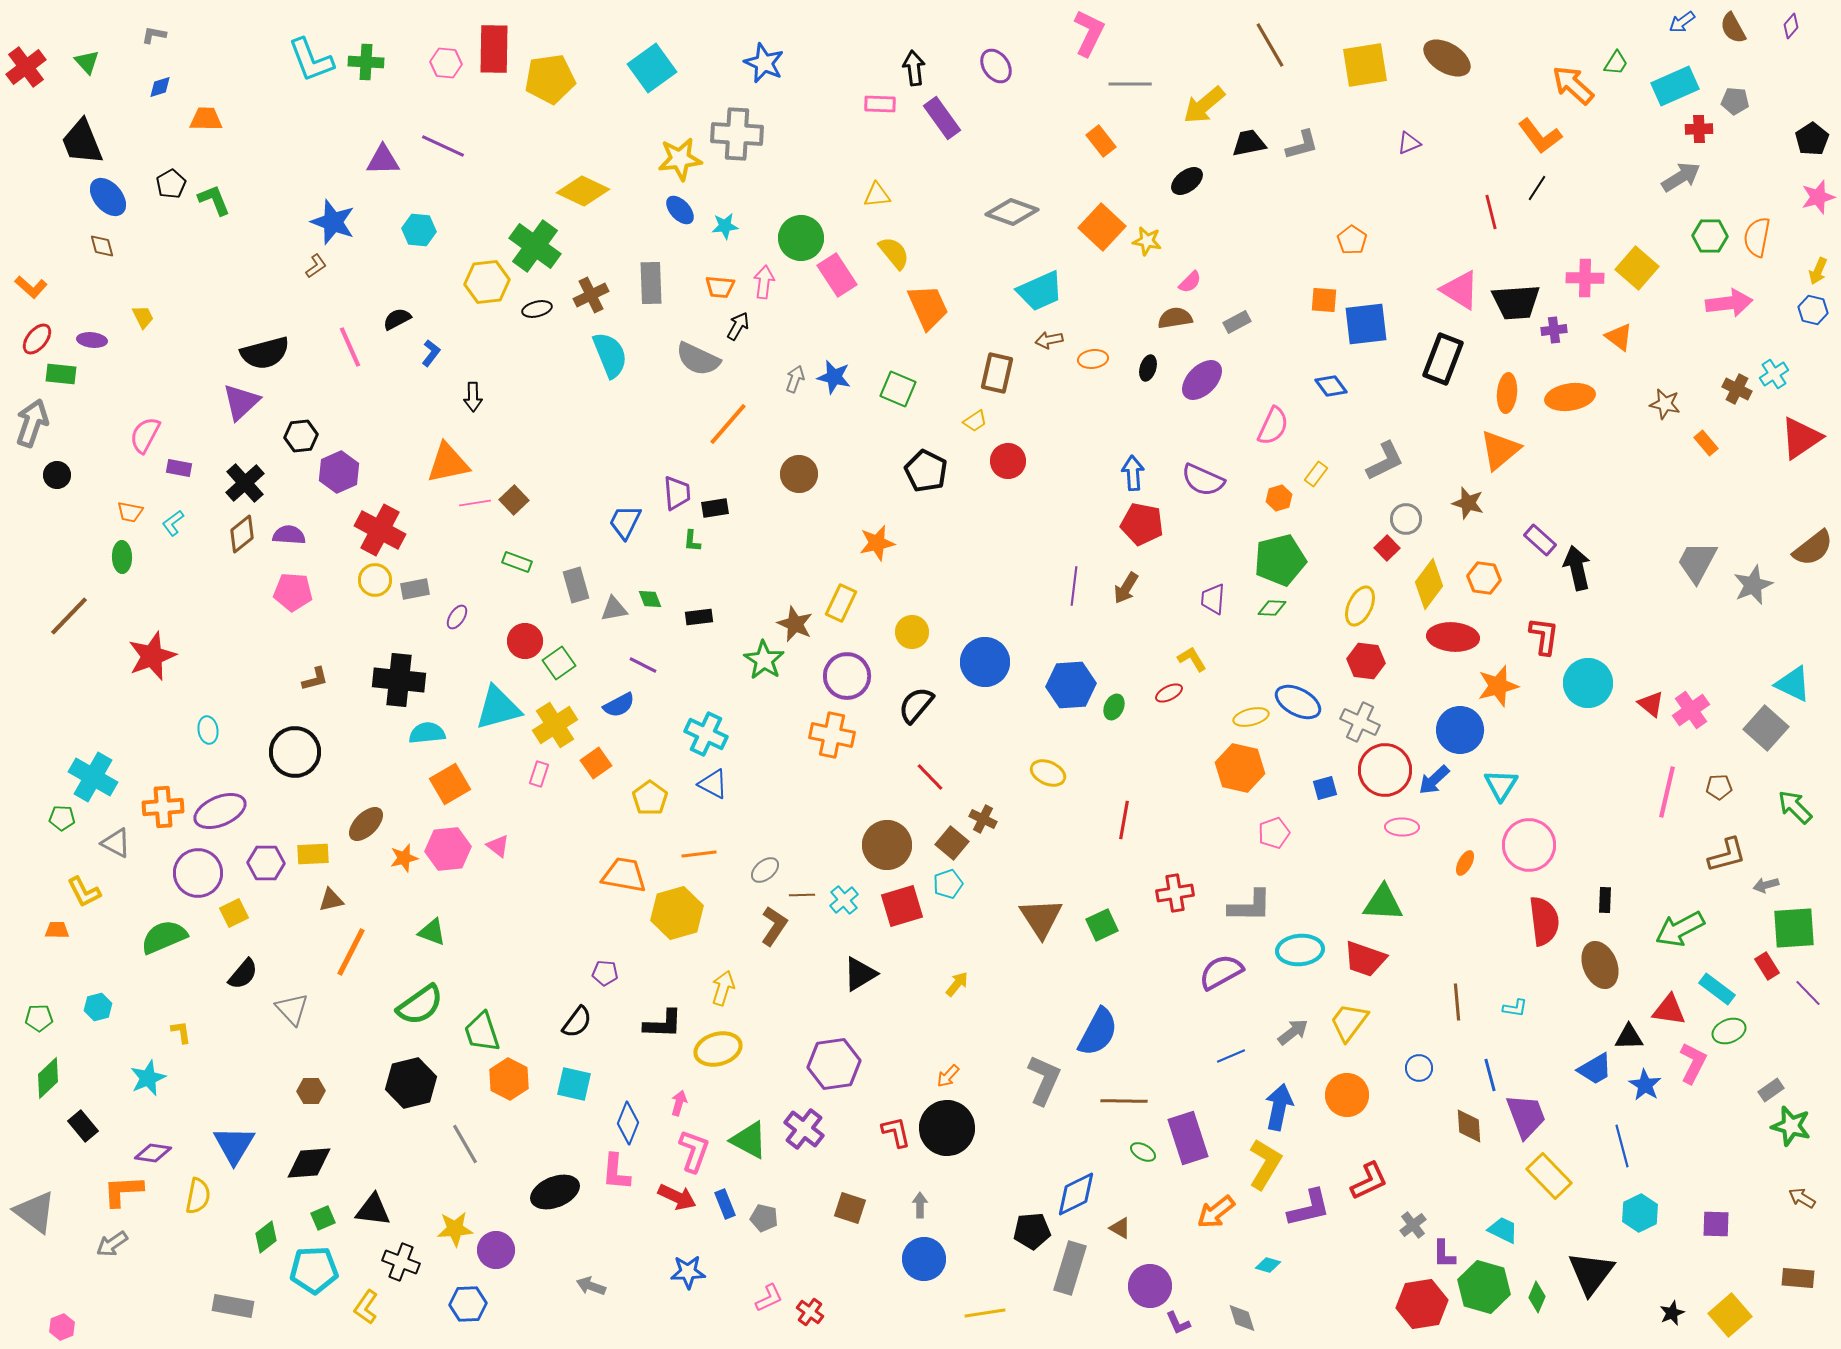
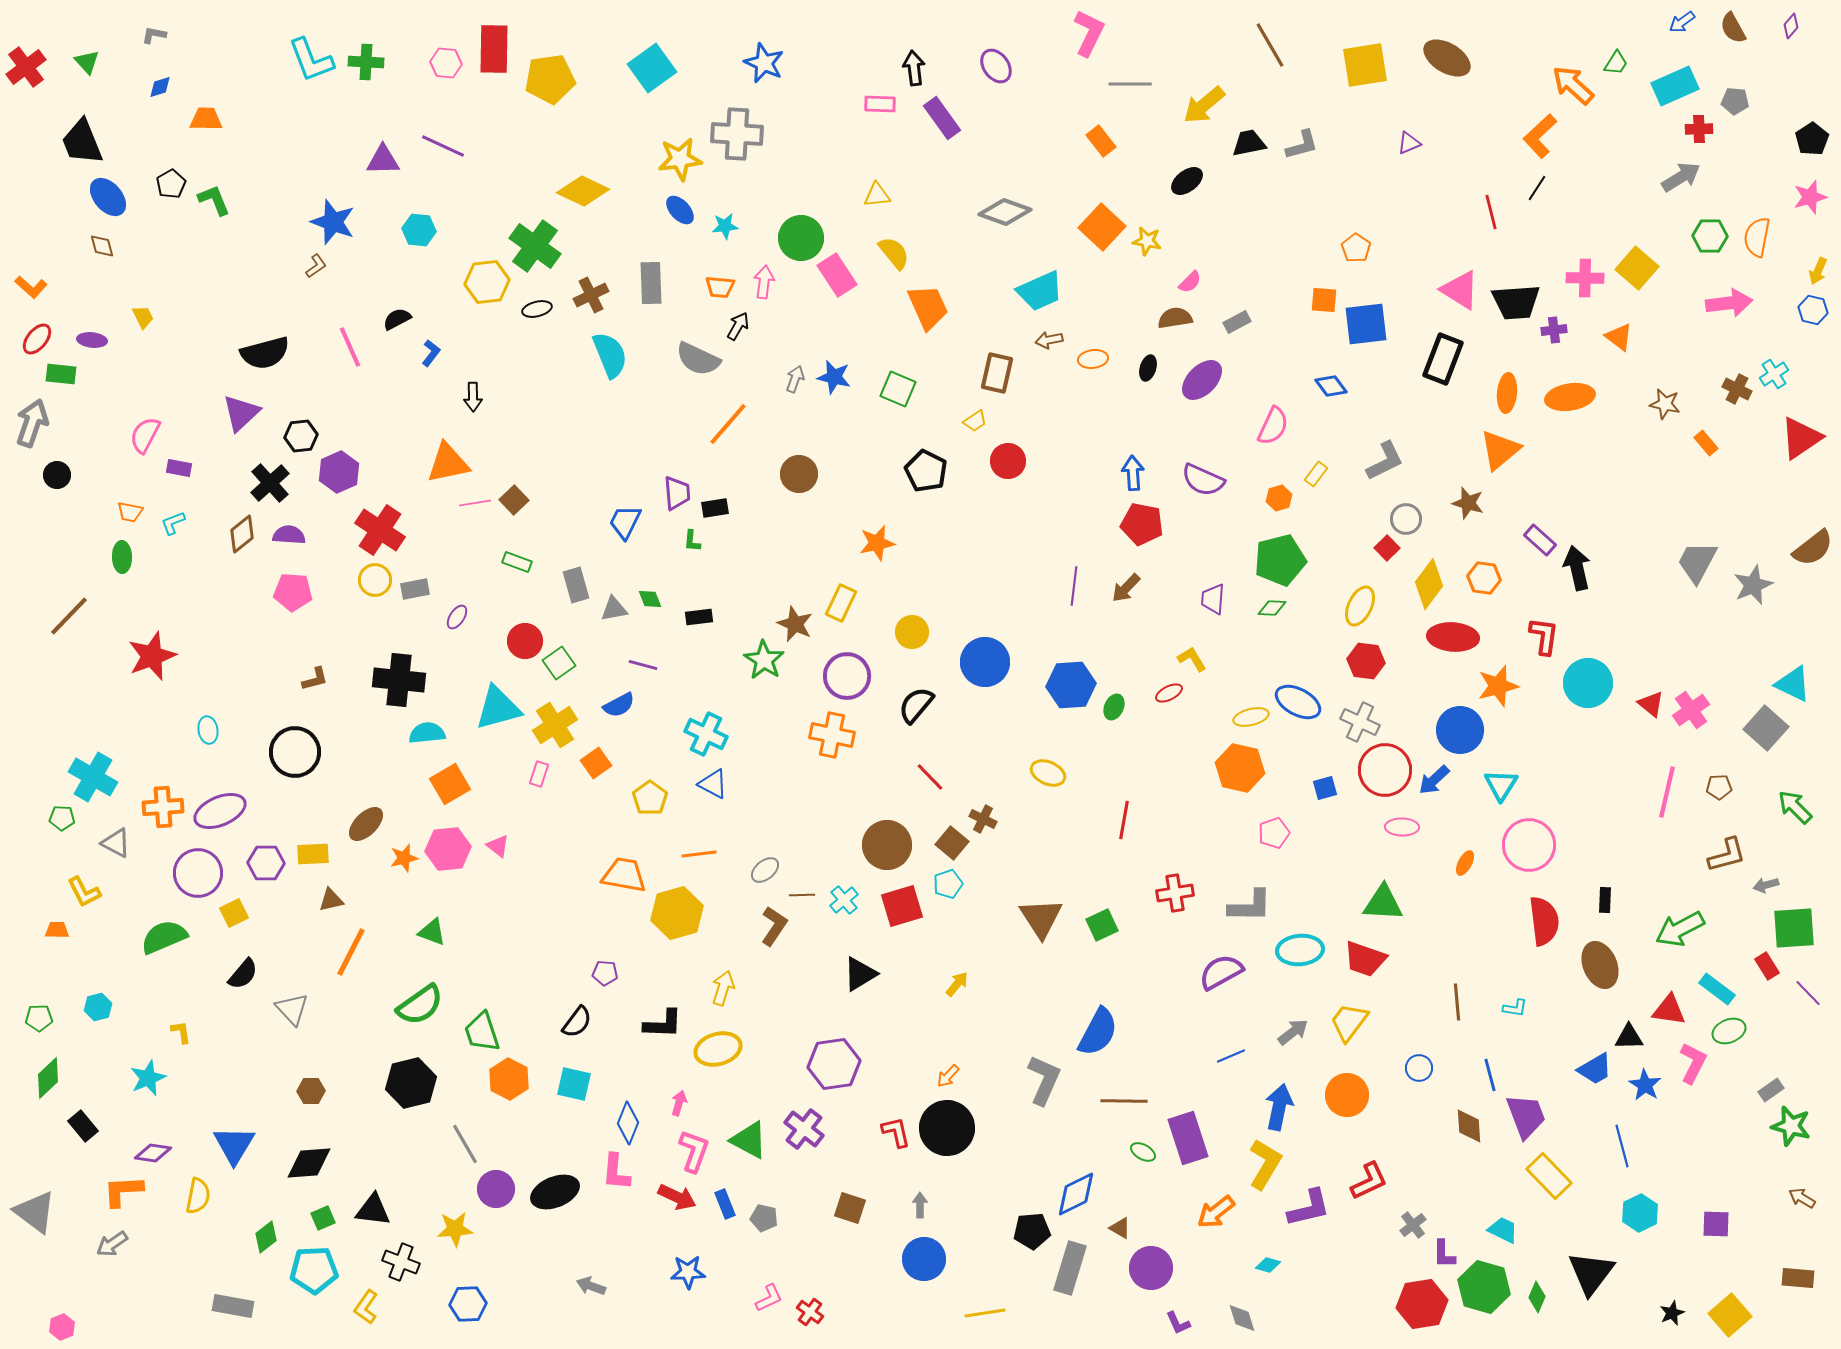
orange L-shape at (1540, 136): rotated 84 degrees clockwise
pink star at (1818, 197): moved 8 px left
gray diamond at (1012, 212): moved 7 px left
orange pentagon at (1352, 240): moved 4 px right, 8 px down
purple triangle at (241, 402): moved 11 px down
black cross at (245, 483): moved 25 px right
cyan L-shape at (173, 523): rotated 16 degrees clockwise
red cross at (380, 530): rotated 6 degrees clockwise
brown arrow at (1126, 588): rotated 12 degrees clockwise
purple line at (643, 665): rotated 12 degrees counterclockwise
purple circle at (496, 1250): moved 61 px up
purple circle at (1150, 1286): moved 1 px right, 18 px up
